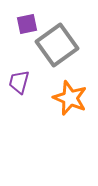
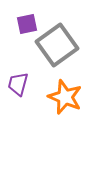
purple trapezoid: moved 1 px left, 2 px down
orange star: moved 5 px left, 1 px up
